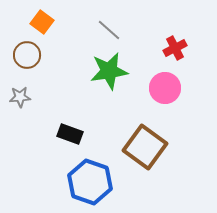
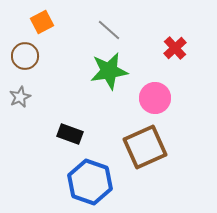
orange square: rotated 25 degrees clockwise
red cross: rotated 15 degrees counterclockwise
brown circle: moved 2 px left, 1 px down
pink circle: moved 10 px left, 10 px down
gray star: rotated 20 degrees counterclockwise
brown square: rotated 30 degrees clockwise
